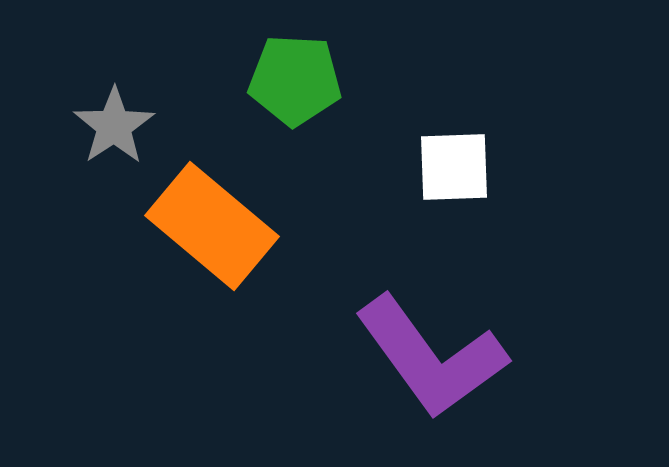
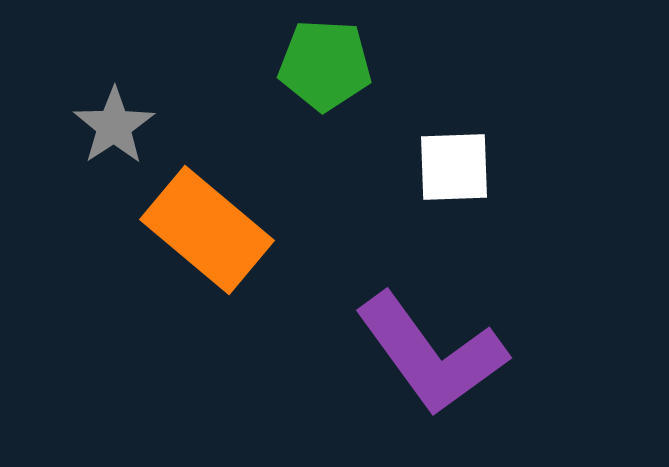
green pentagon: moved 30 px right, 15 px up
orange rectangle: moved 5 px left, 4 px down
purple L-shape: moved 3 px up
